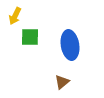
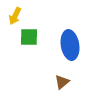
green square: moved 1 px left
